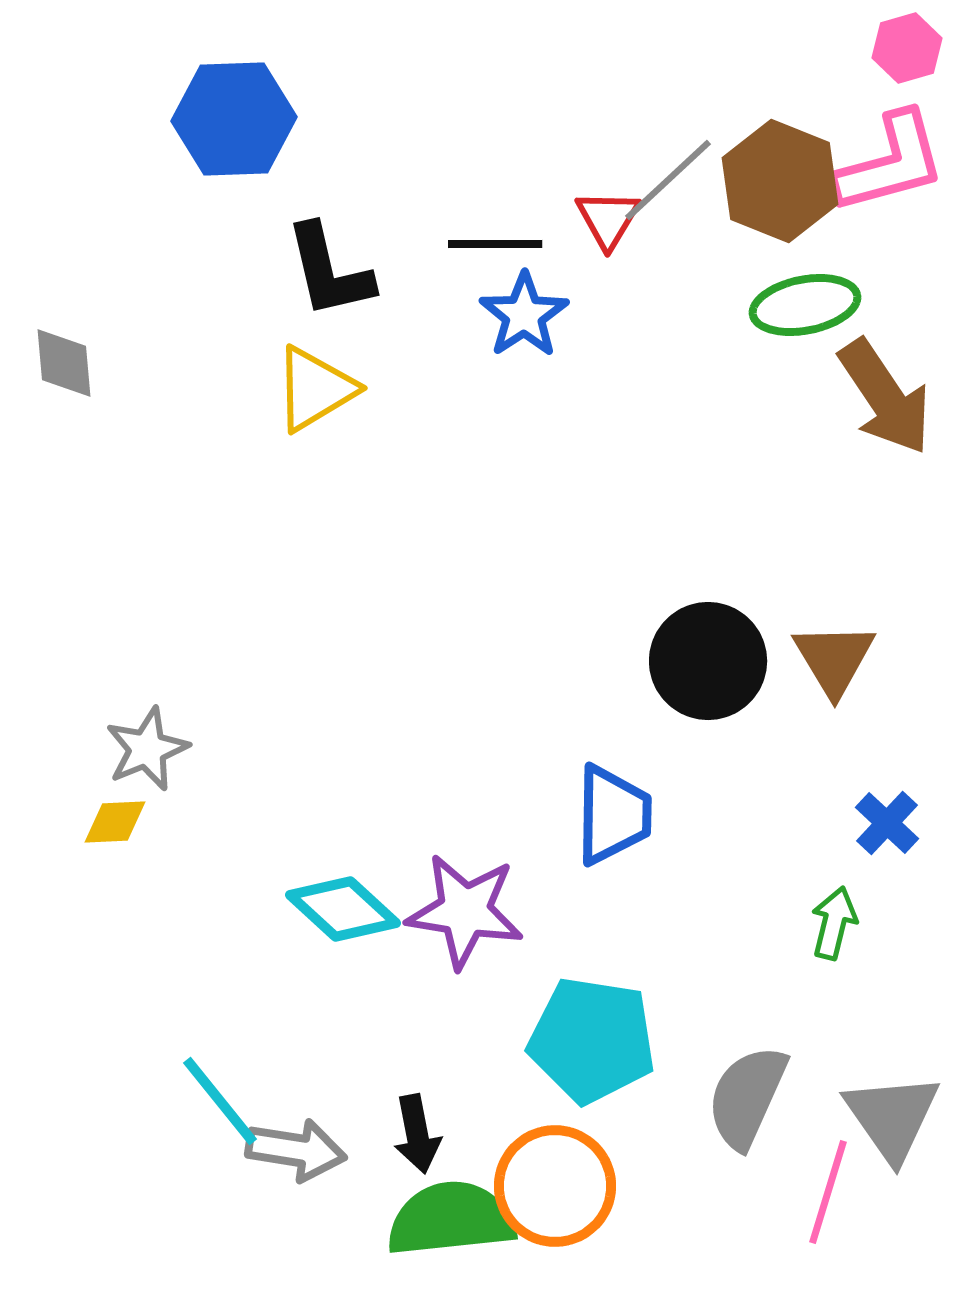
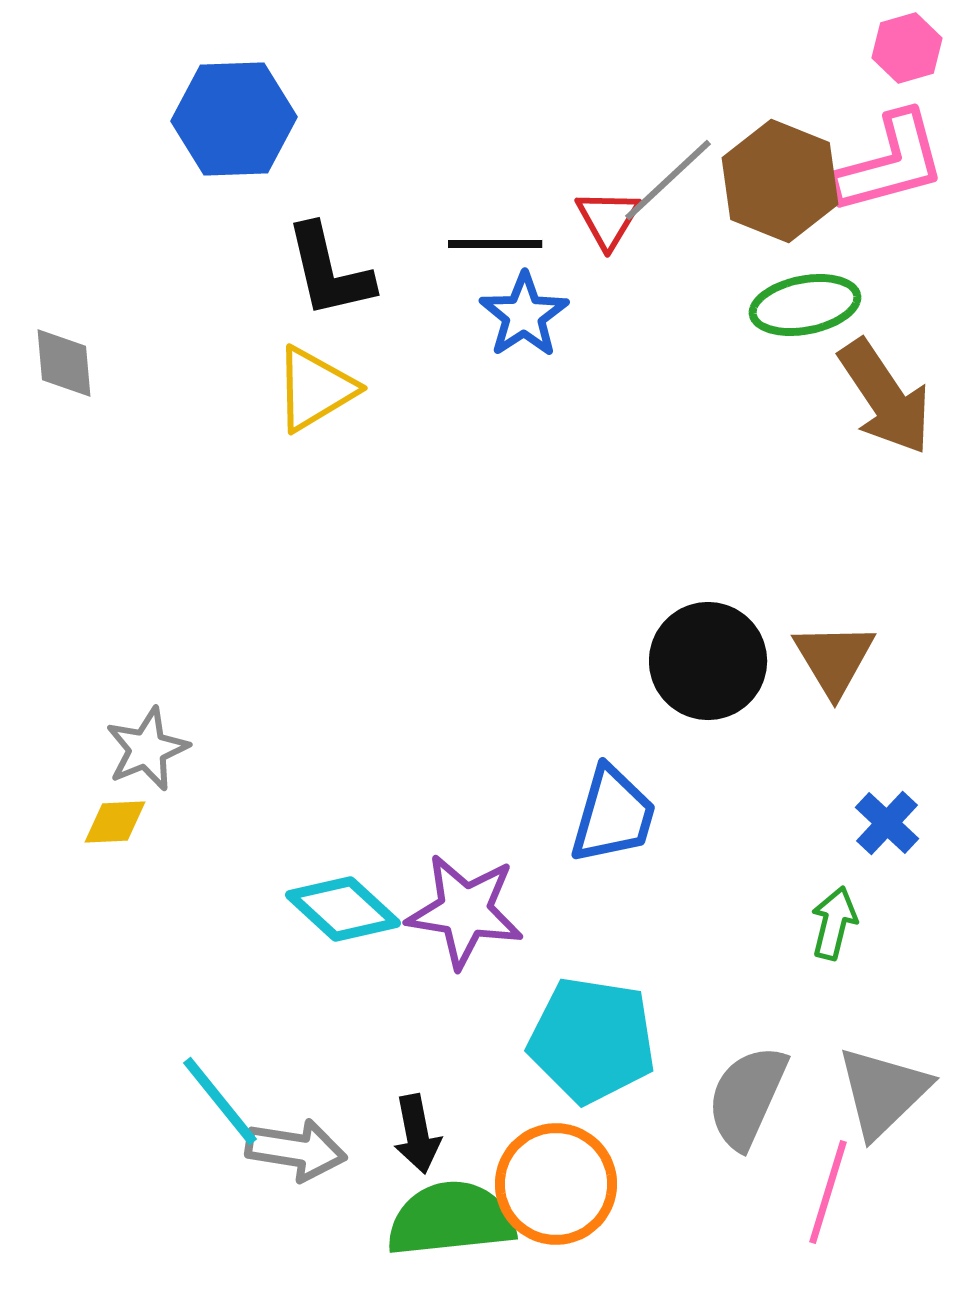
blue trapezoid: rotated 15 degrees clockwise
gray triangle: moved 9 px left, 25 px up; rotated 21 degrees clockwise
orange circle: moved 1 px right, 2 px up
